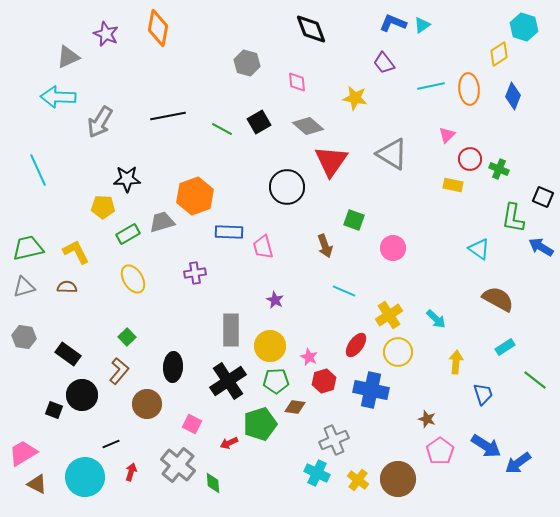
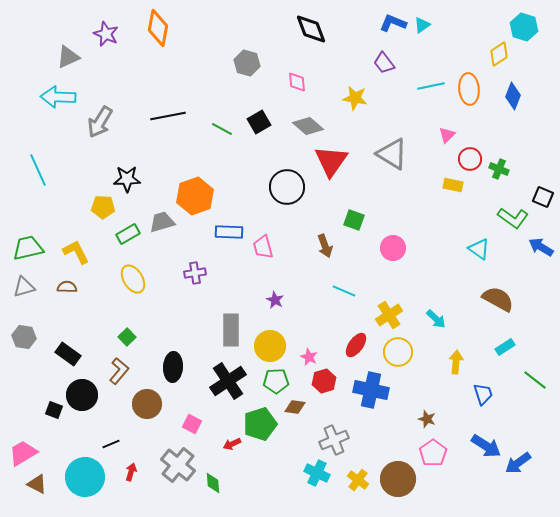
green L-shape at (513, 218): rotated 64 degrees counterclockwise
red arrow at (229, 443): moved 3 px right, 1 px down
pink pentagon at (440, 451): moved 7 px left, 2 px down
